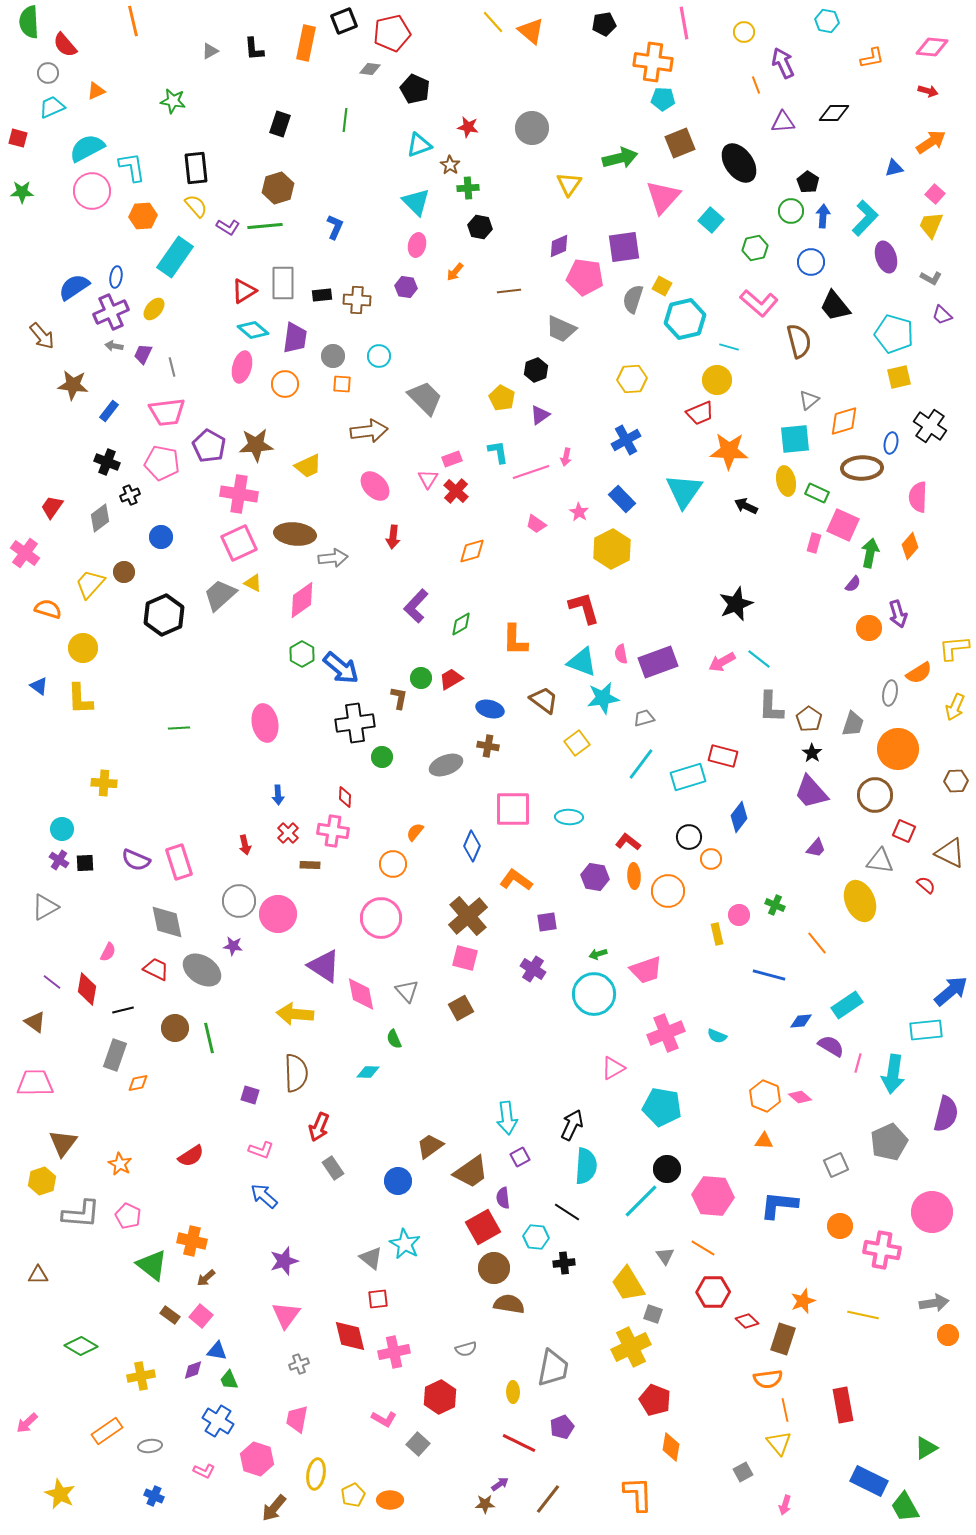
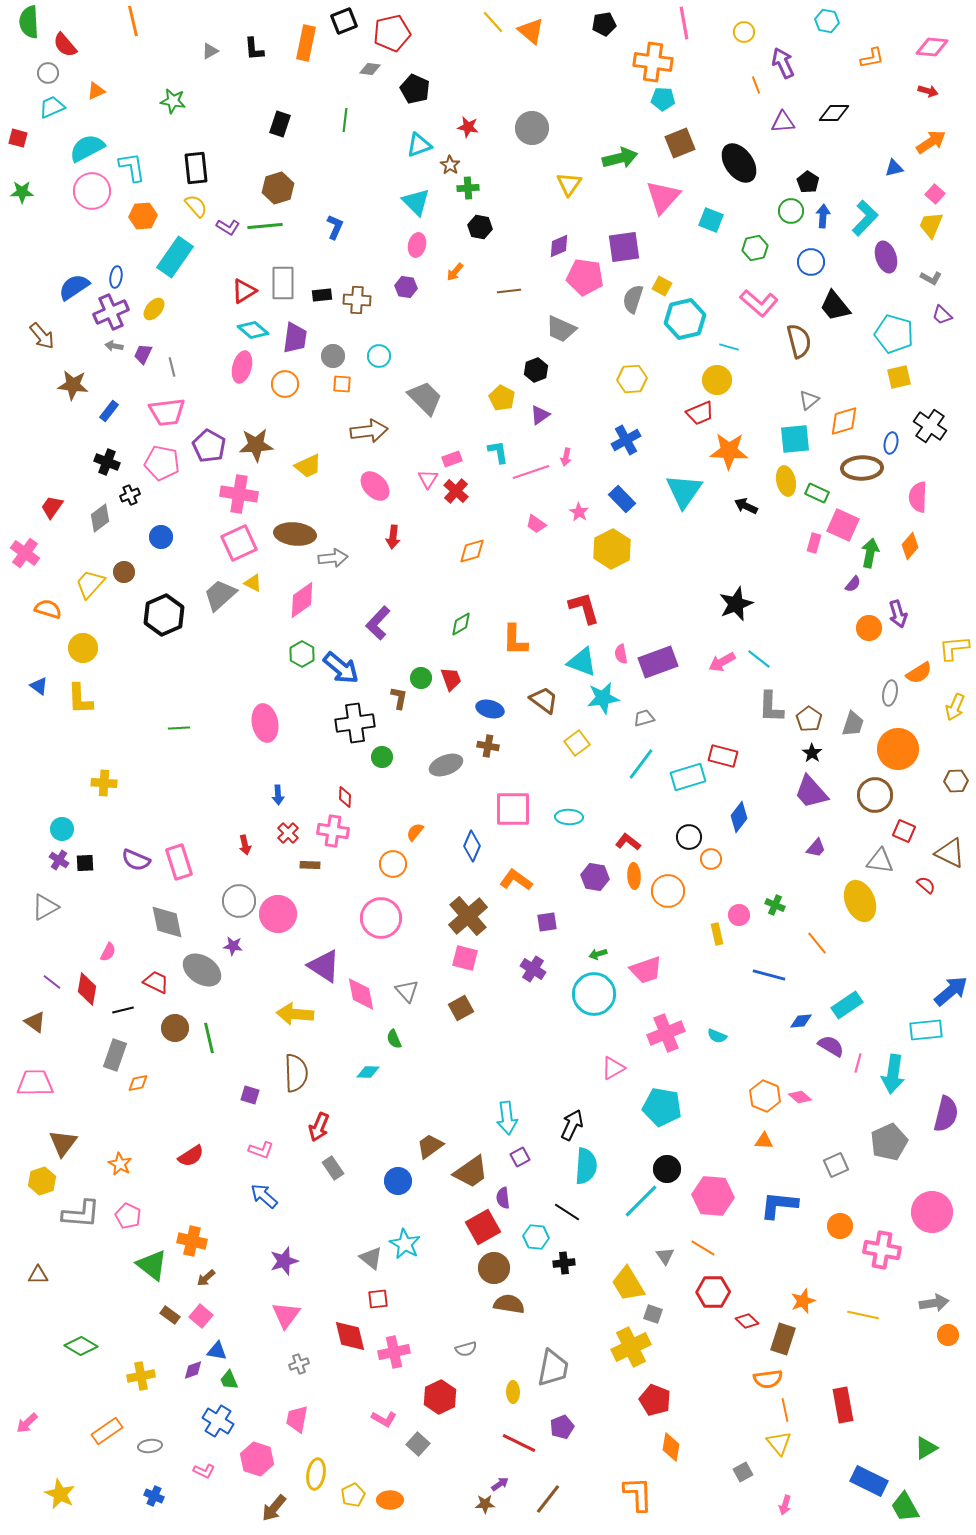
cyan square at (711, 220): rotated 20 degrees counterclockwise
purple L-shape at (416, 606): moved 38 px left, 17 px down
red trapezoid at (451, 679): rotated 100 degrees clockwise
red trapezoid at (156, 969): moved 13 px down
